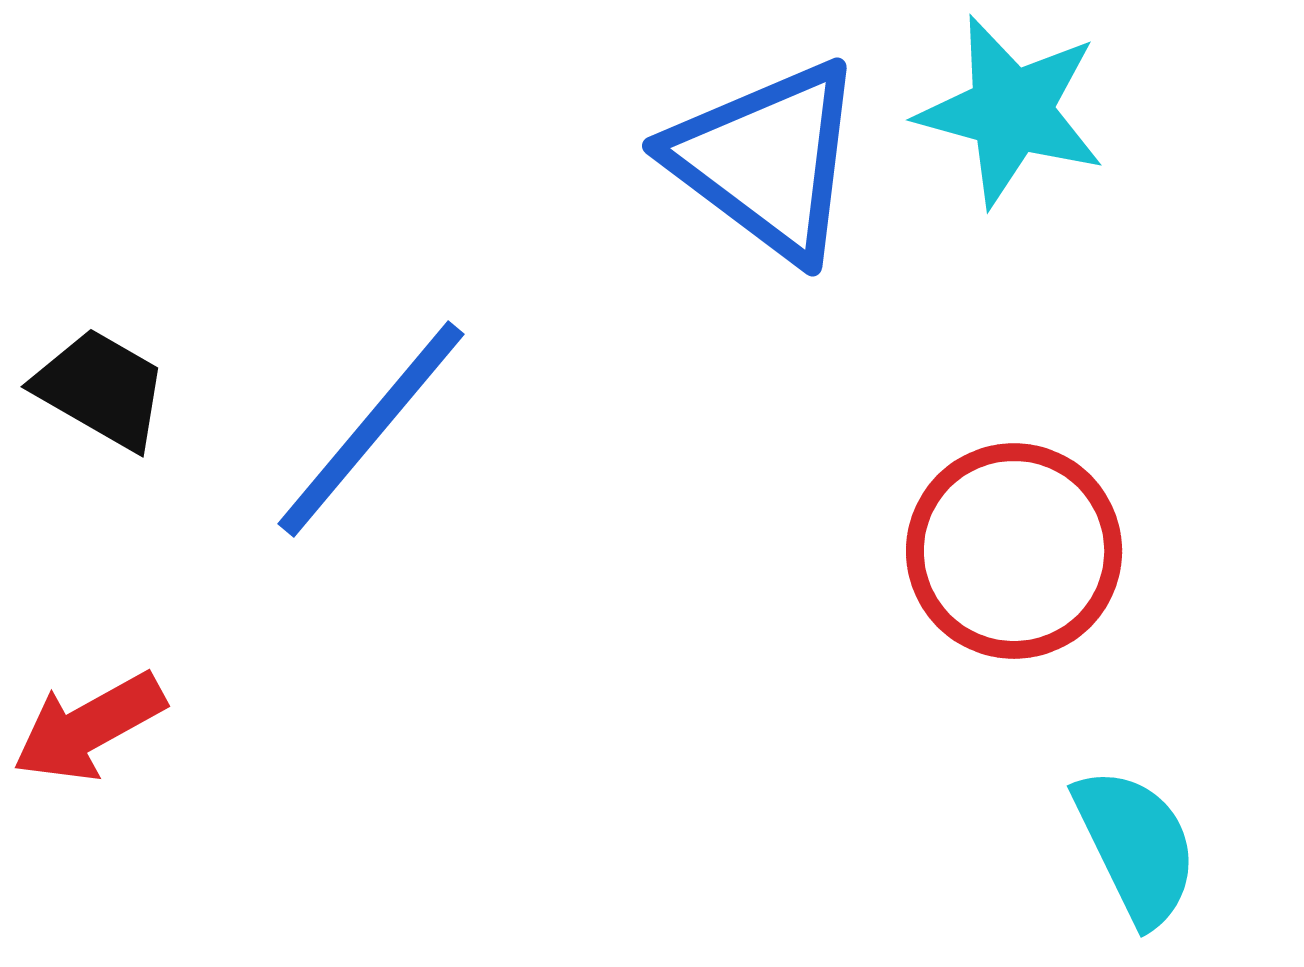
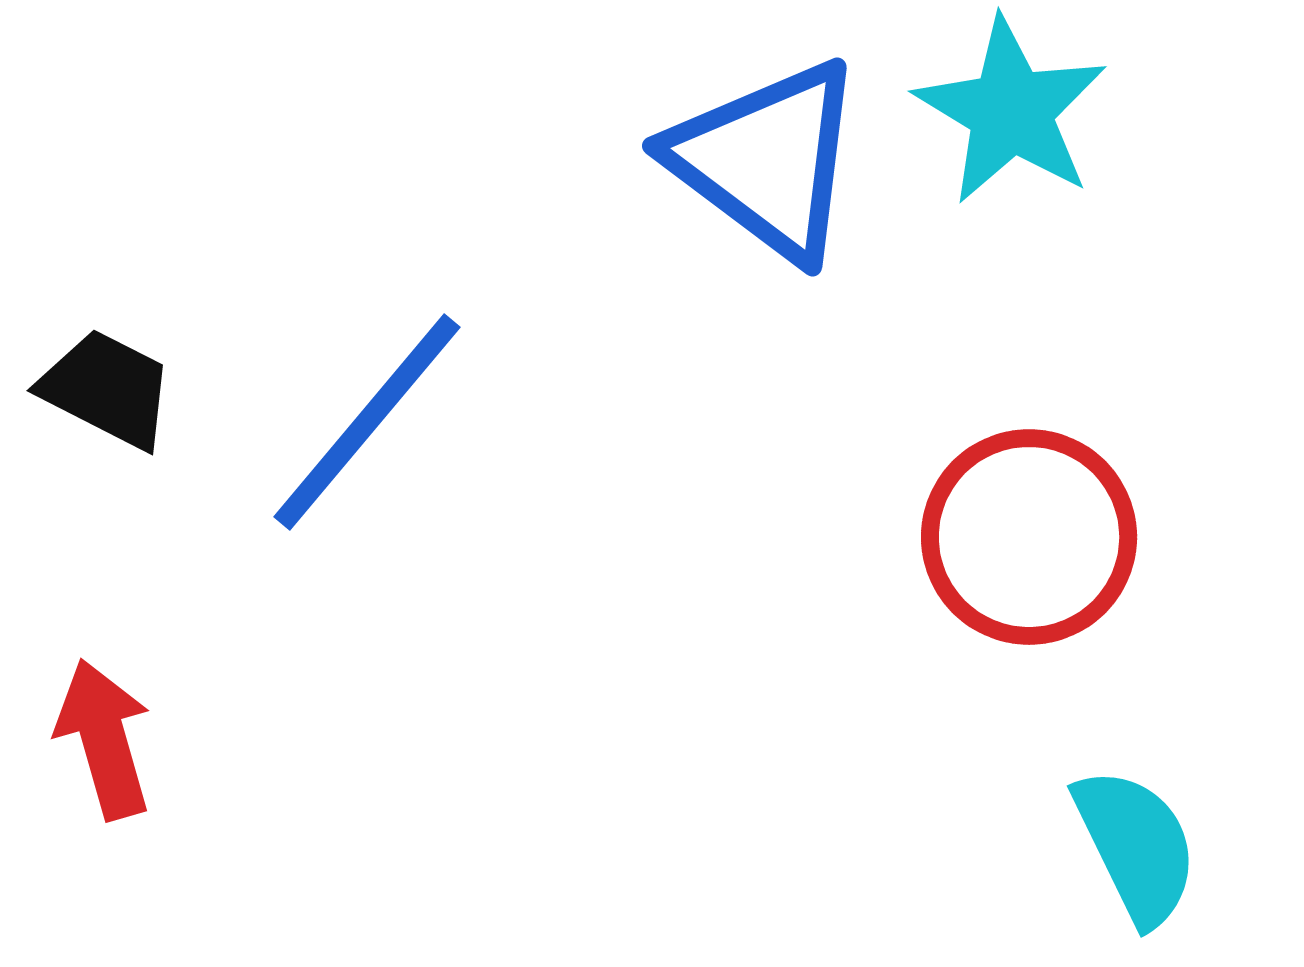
cyan star: rotated 16 degrees clockwise
black trapezoid: moved 6 px right; rotated 3 degrees counterclockwise
blue line: moved 4 px left, 7 px up
red circle: moved 15 px right, 14 px up
red arrow: moved 15 px right, 12 px down; rotated 103 degrees clockwise
